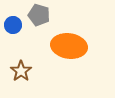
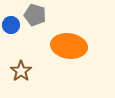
gray pentagon: moved 4 px left
blue circle: moved 2 px left
